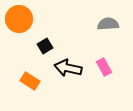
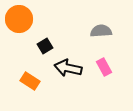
gray semicircle: moved 7 px left, 7 px down
